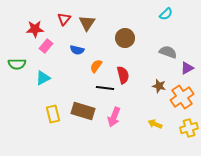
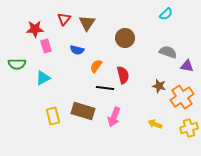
pink rectangle: rotated 56 degrees counterclockwise
purple triangle: moved 2 px up; rotated 40 degrees clockwise
yellow rectangle: moved 2 px down
